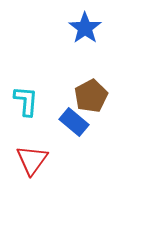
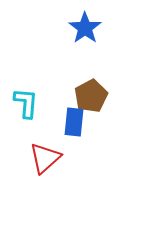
cyan L-shape: moved 2 px down
blue rectangle: rotated 56 degrees clockwise
red triangle: moved 13 px right, 2 px up; rotated 12 degrees clockwise
